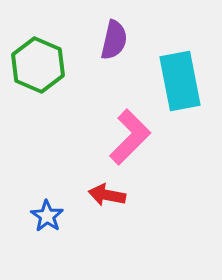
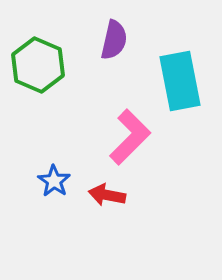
blue star: moved 7 px right, 35 px up
